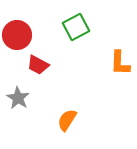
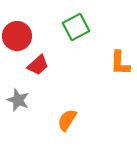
red circle: moved 1 px down
red trapezoid: rotated 70 degrees counterclockwise
gray star: moved 2 px down; rotated 10 degrees counterclockwise
